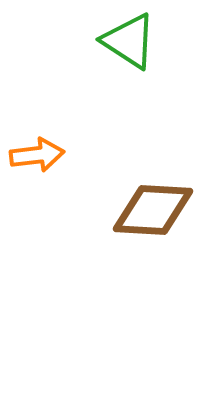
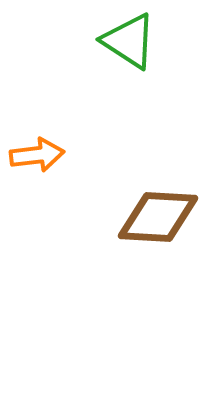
brown diamond: moved 5 px right, 7 px down
